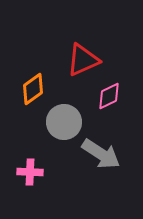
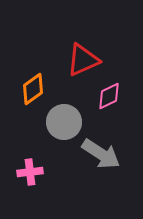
pink cross: rotated 10 degrees counterclockwise
